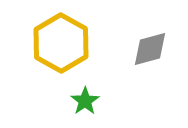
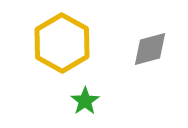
yellow hexagon: moved 1 px right
